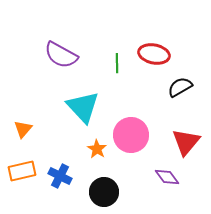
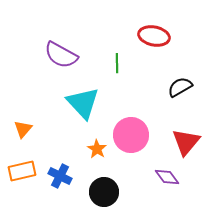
red ellipse: moved 18 px up
cyan triangle: moved 4 px up
